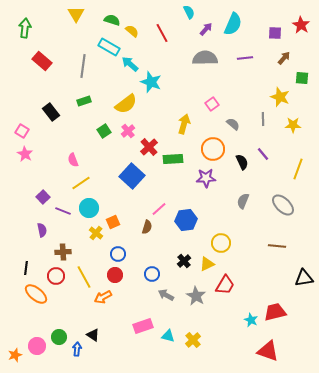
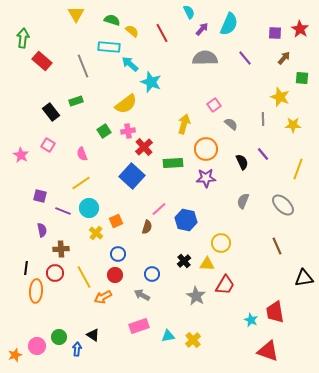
cyan semicircle at (233, 24): moved 4 px left
red star at (301, 25): moved 1 px left, 4 px down
green arrow at (25, 28): moved 2 px left, 10 px down
purple arrow at (206, 29): moved 4 px left
cyan rectangle at (109, 47): rotated 25 degrees counterclockwise
purple line at (245, 58): rotated 56 degrees clockwise
gray line at (83, 66): rotated 30 degrees counterclockwise
green rectangle at (84, 101): moved 8 px left
pink square at (212, 104): moved 2 px right, 1 px down
gray semicircle at (233, 124): moved 2 px left
pink square at (22, 131): moved 26 px right, 14 px down
pink cross at (128, 131): rotated 32 degrees clockwise
red cross at (149, 147): moved 5 px left
orange circle at (213, 149): moved 7 px left
pink star at (25, 154): moved 4 px left, 1 px down
green rectangle at (173, 159): moved 4 px down
pink semicircle at (73, 160): moved 9 px right, 6 px up
purple square at (43, 197): moved 3 px left, 1 px up; rotated 32 degrees counterclockwise
blue hexagon at (186, 220): rotated 20 degrees clockwise
orange square at (113, 222): moved 3 px right, 1 px up
brown line at (277, 246): rotated 60 degrees clockwise
brown cross at (63, 252): moved 2 px left, 3 px up
yellow triangle at (207, 264): rotated 28 degrees clockwise
red circle at (56, 276): moved 1 px left, 3 px up
orange ellipse at (36, 294): moved 3 px up; rotated 55 degrees clockwise
gray arrow at (166, 295): moved 24 px left
red trapezoid at (275, 312): rotated 85 degrees counterclockwise
pink rectangle at (143, 326): moved 4 px left
cyan triangle at (168, 336): rotated 24 degrees counterclockwise
